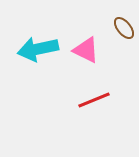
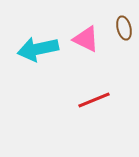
brown ellipse: rotated 25 degrees clockwise
pink triangle: moved 11 px up
